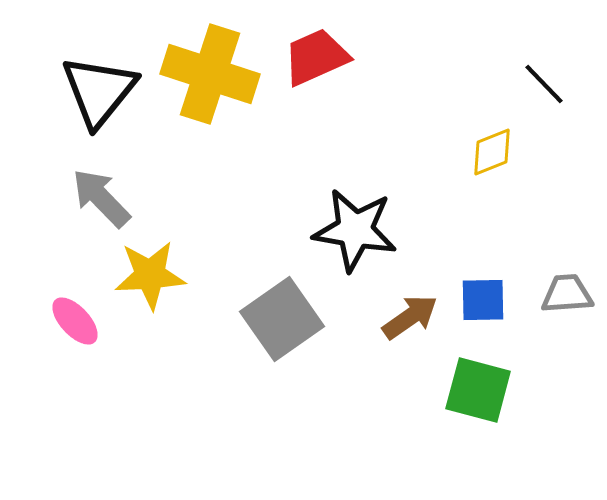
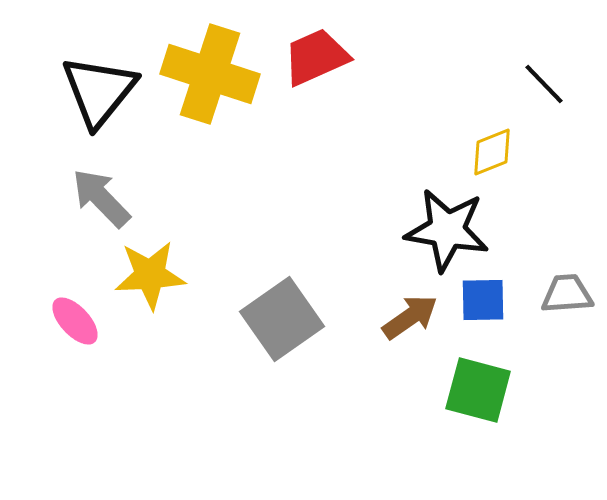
black star: moved 92 px right
